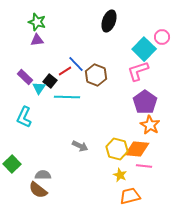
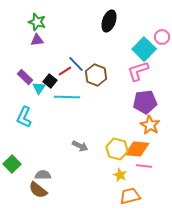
purple pentagon: rotated 30 degrees clockwise
